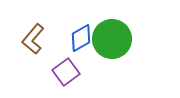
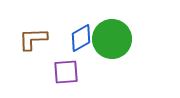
brown L-shape: rotated 48 degrees clockwise
purple square: rotated 32 degrees clockwise
